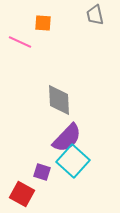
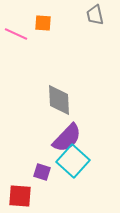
pink line: moved 4 px left, 8 px up
red square: moved 2 px left, 2 px down; rotated 25 degrees counterclockwise
